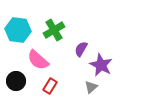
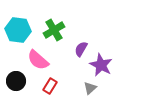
gray triangle: moved 1 px left, 1 px down
